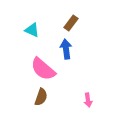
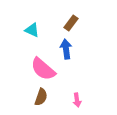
pink arrow: moved 11 px left
